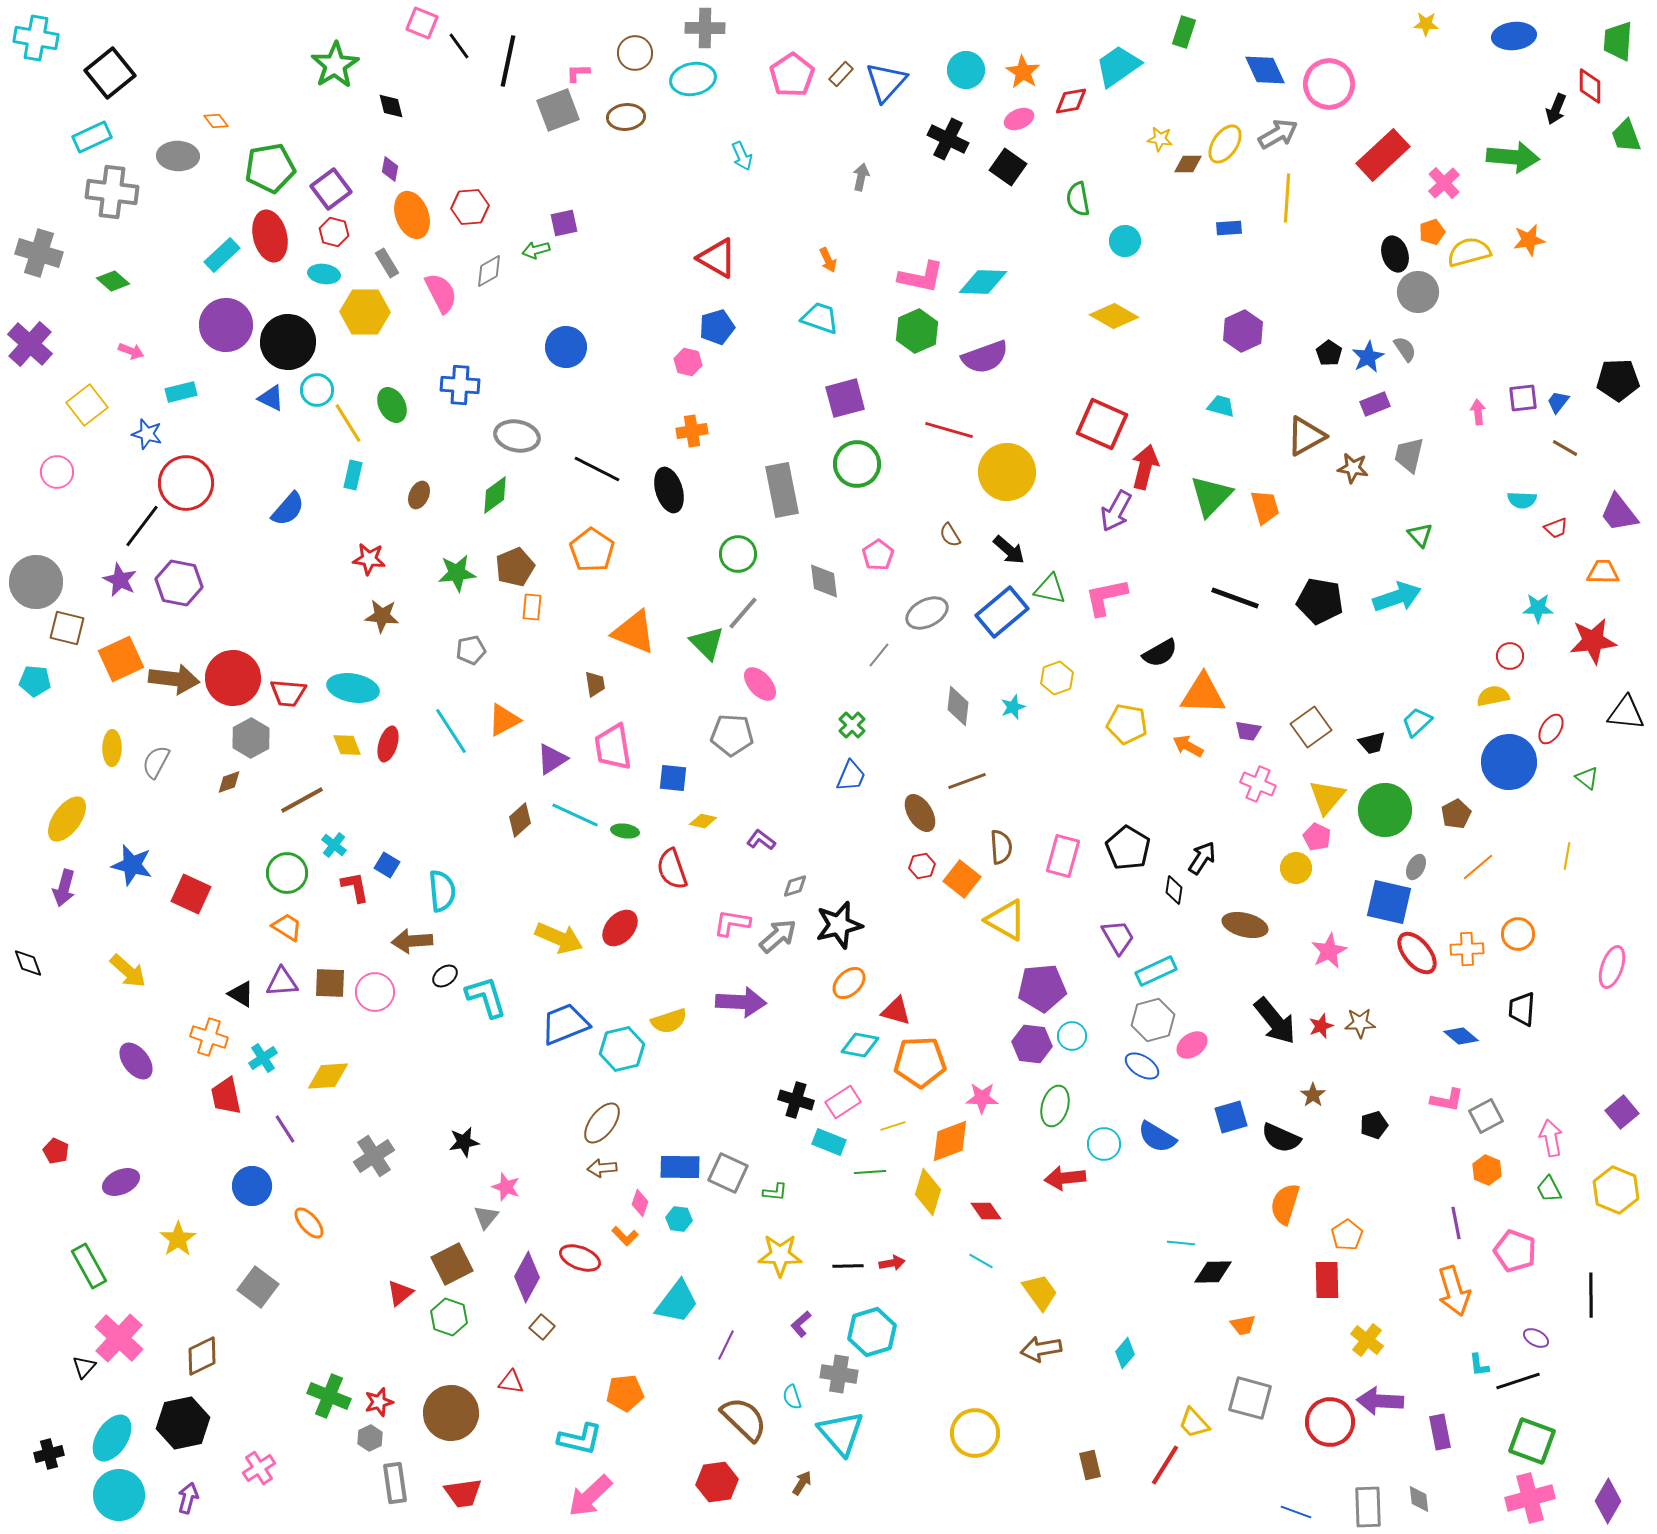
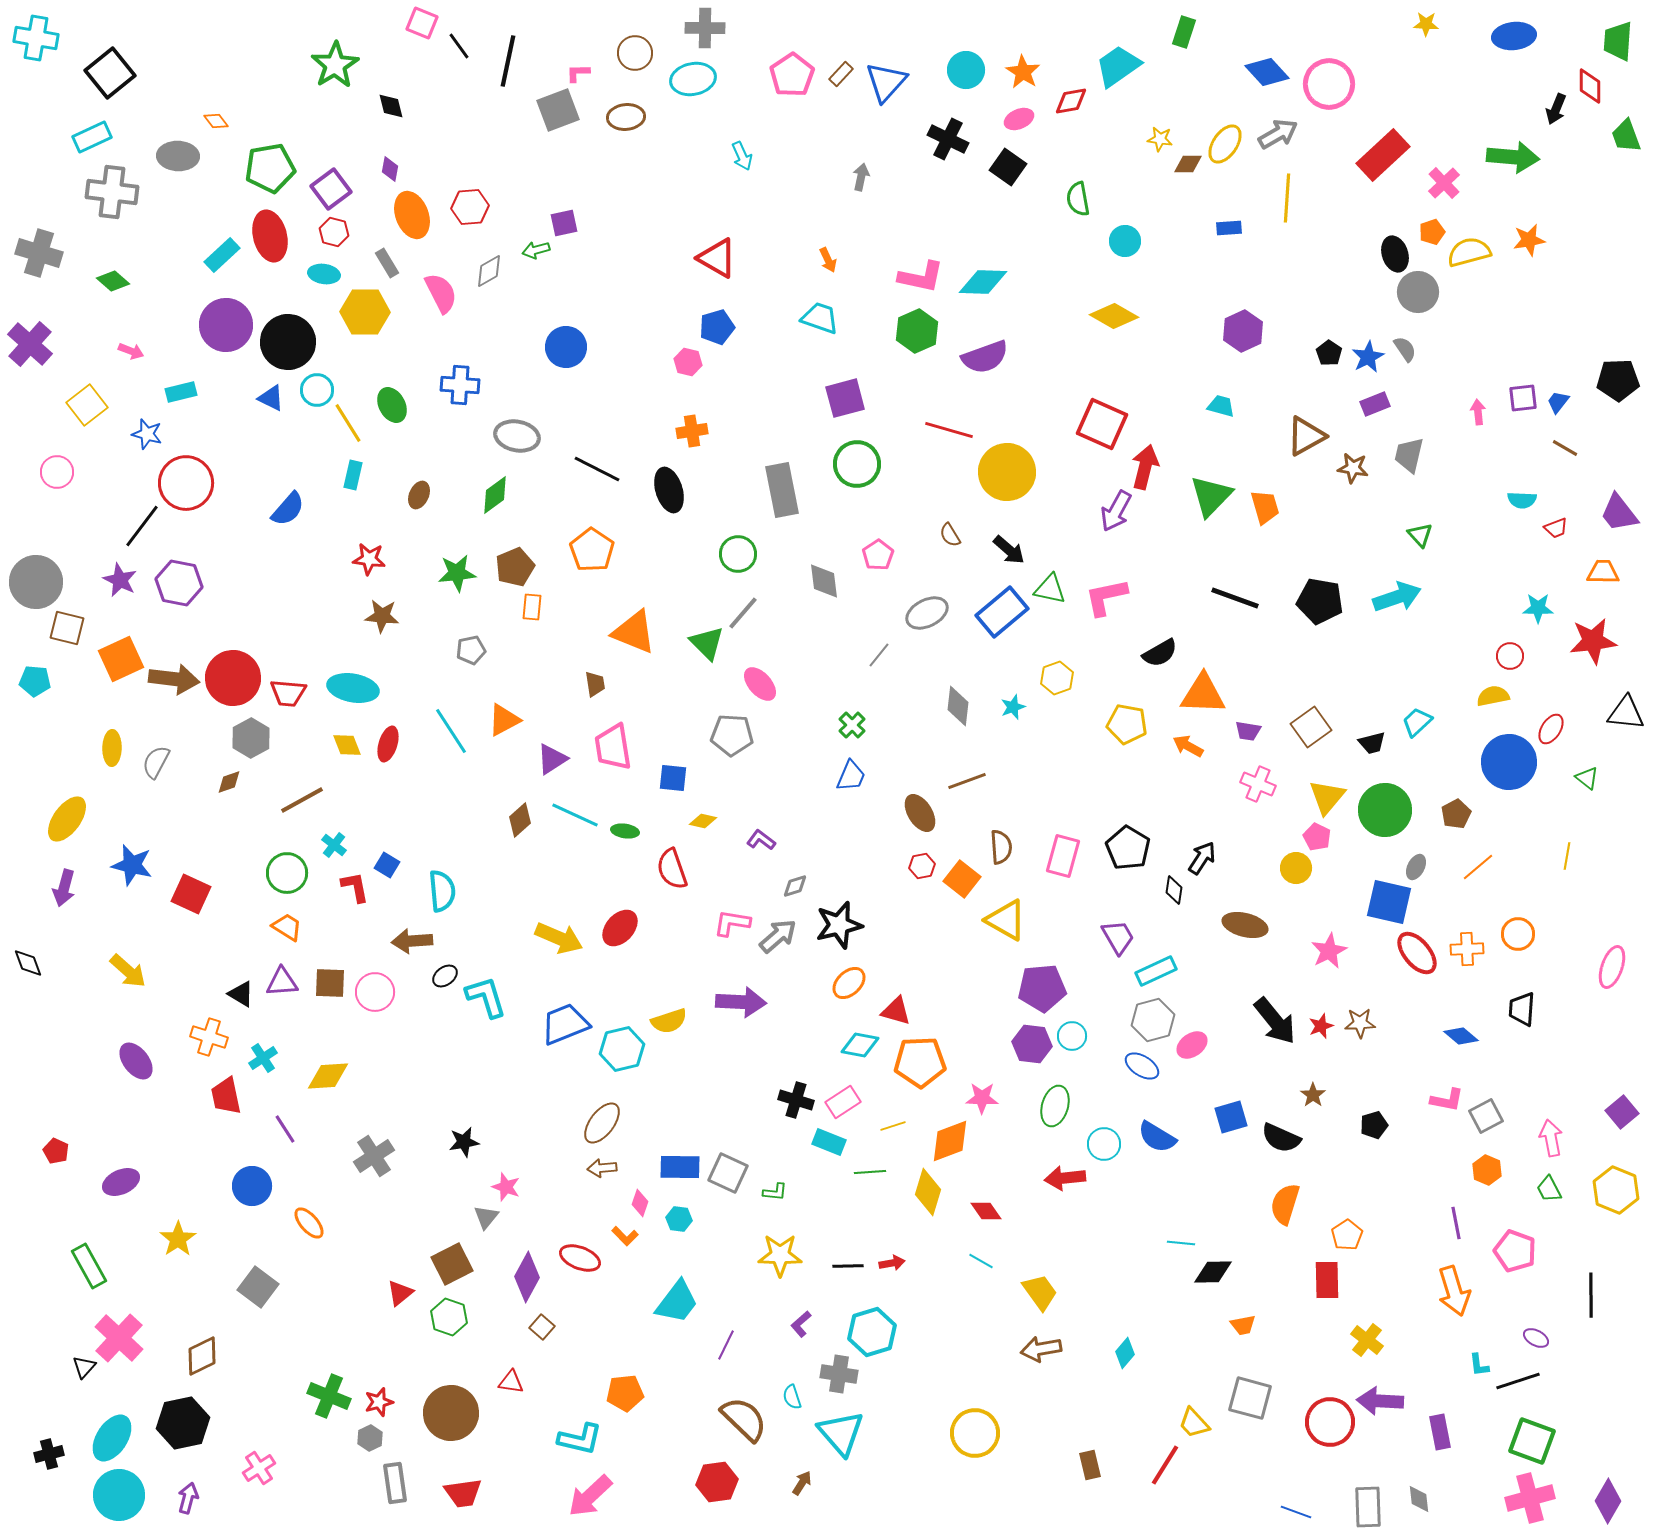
blue diamond at (1265, 70): moved 2 px right, 2 px down; rotated 18 degrees counterclockwise
